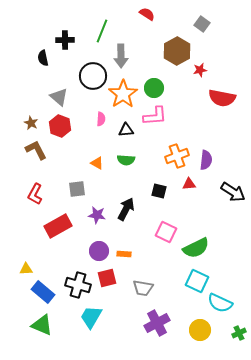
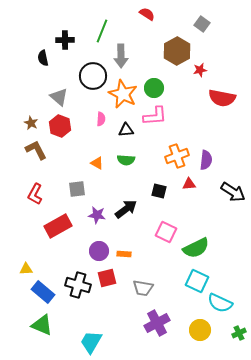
orange star at (123, 94): rotated 12 degrees counterclockwise
black arrow at (126, 209): rotated 25 degrees clockwise
cyan trapezoid at (91, 317): moved 25 px down
